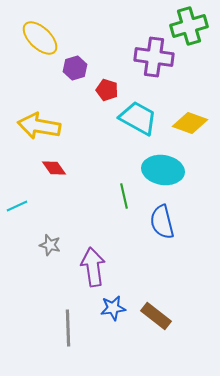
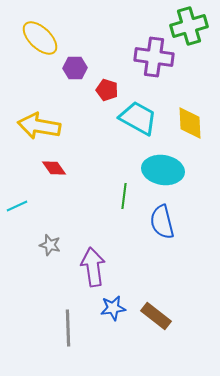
purple hexagon: rotated 15 degrees clockwise
yellow diamond: rotated 68 degrees clockwise
green line: rotated 20 degrees clockwise
